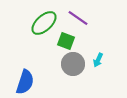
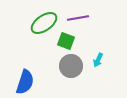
purple line: rotated 45 degrees counterclockwise
green ellipse: rotated 8 degrees clockwise
gray circle: moved 2 px left, 2 px down
